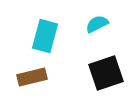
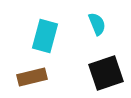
cyan semicircle: rotated 95 degrees clockwise
